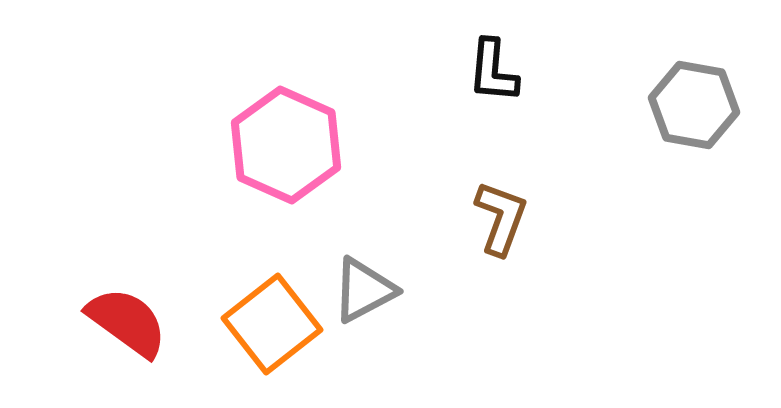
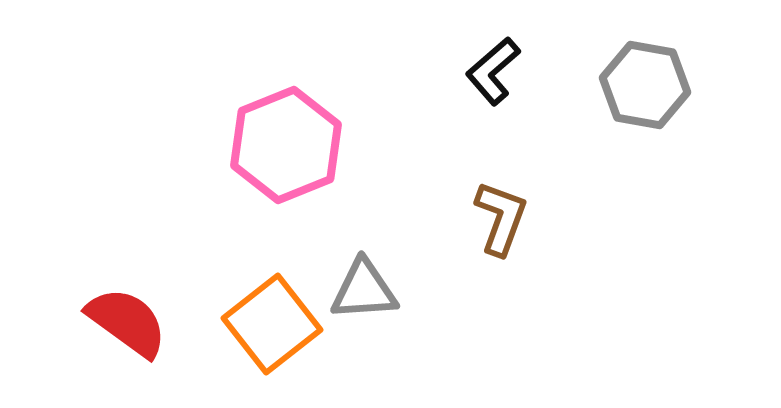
black L-shape: rotated 44 degrees clockwise
gray hexagon: moved 49 px left, 20 px up
pink hexagon: rotated 14 degrees clockwise
gray triangle: rotated 24 degrees clockwise
